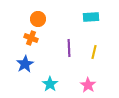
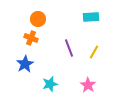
purple line: rotated 18 degrees counterclockwise
yellow line: rotated 16 degrees clockwise
cyan star: rotated 21 degrees clockwise
